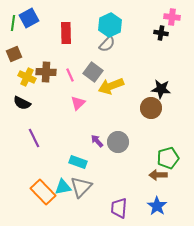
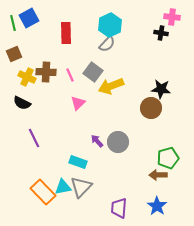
green line: rotated 21 degrees counterclockwise
